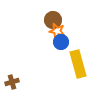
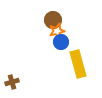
orange star: rotated 28 degrees counterclockwise
